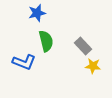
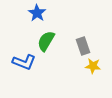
blue star: rotated 24 degrees counterclockwise
green semicircle: rotated 135 degrees counterclockwise
gray rectangle: rotated 24 degrees clockwise
